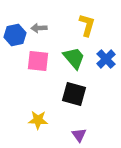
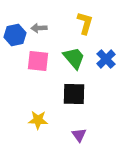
yellow L-shape: moved 2 px left, 2 px up
black square: rotated 15 degrees counterclockwise
